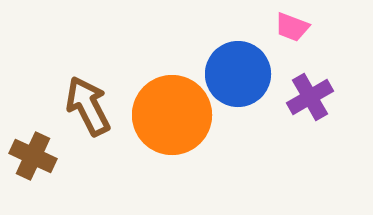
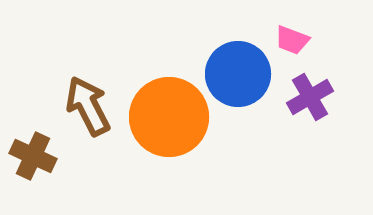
pink trapezoid: moved 13 px down
orange circle: moved 3 px left, 2 px down
